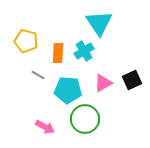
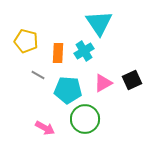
pink arrow: moved 1 px down
